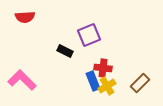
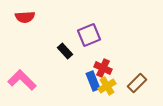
black rectangle: rotated 21 degrees clockwise
red cross: rotated 18 degrees clockwise
brown rectangle: moved 3 px left
